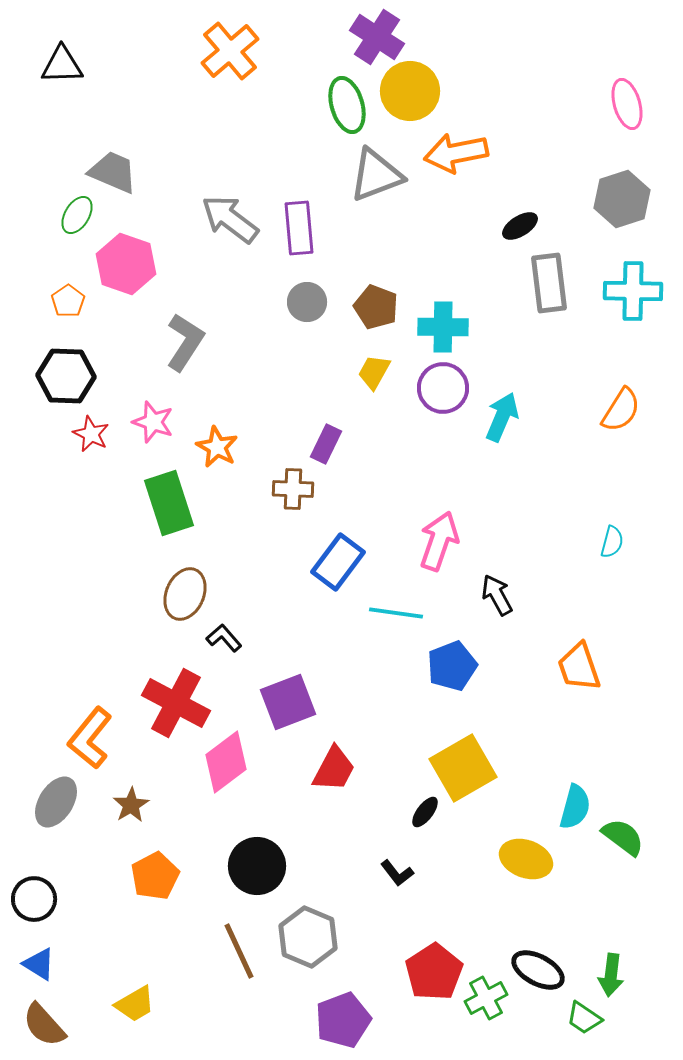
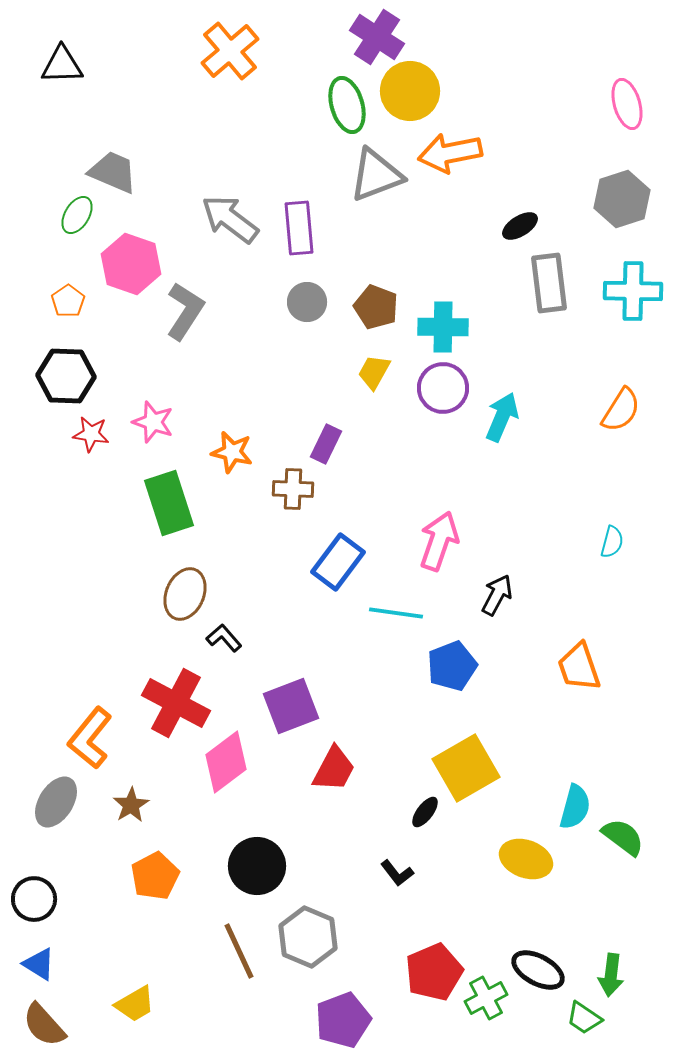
orange arrow at (456, 153): moved 6 px left
pink hexagon at (126, 264): moved 5 px right
gray L-shape at (185, 342): moved 31 px up
red star at (91, 434): rotated 18 degrees counterclockwise
orange star at (217, 447): moved 15 px right, 5 px down; rotated 15 degrees counterclockwise
black arrow at (497, 595): rotated 57 degrees clockwise
purple square at (288, 702): moved 3 px right, 4 px down
yellow square at (463, 768): moved 3 px right
red pentagon at (434, 972): rotated 10 degrees clockwise
